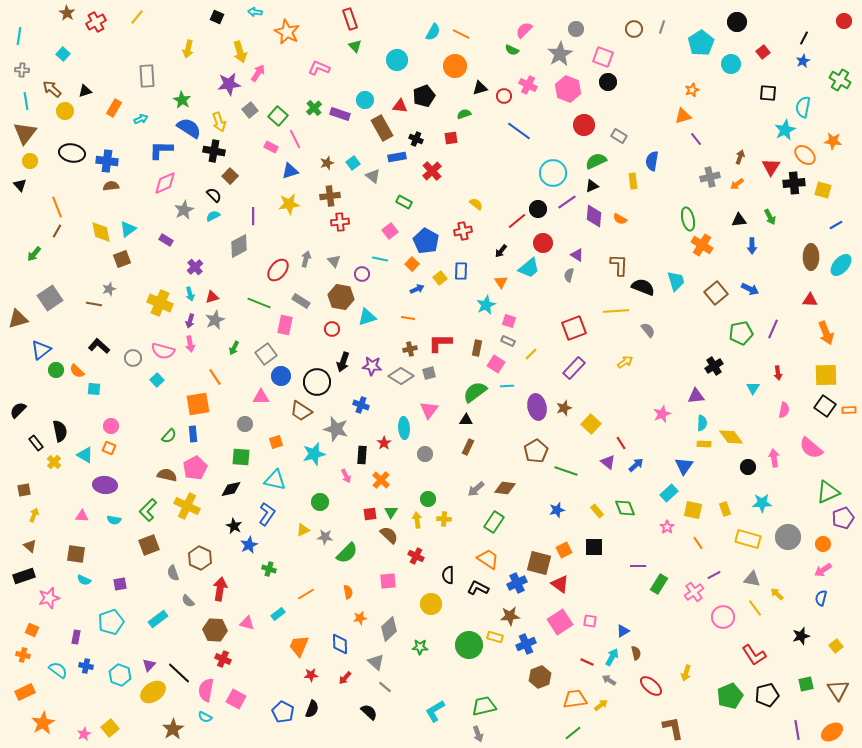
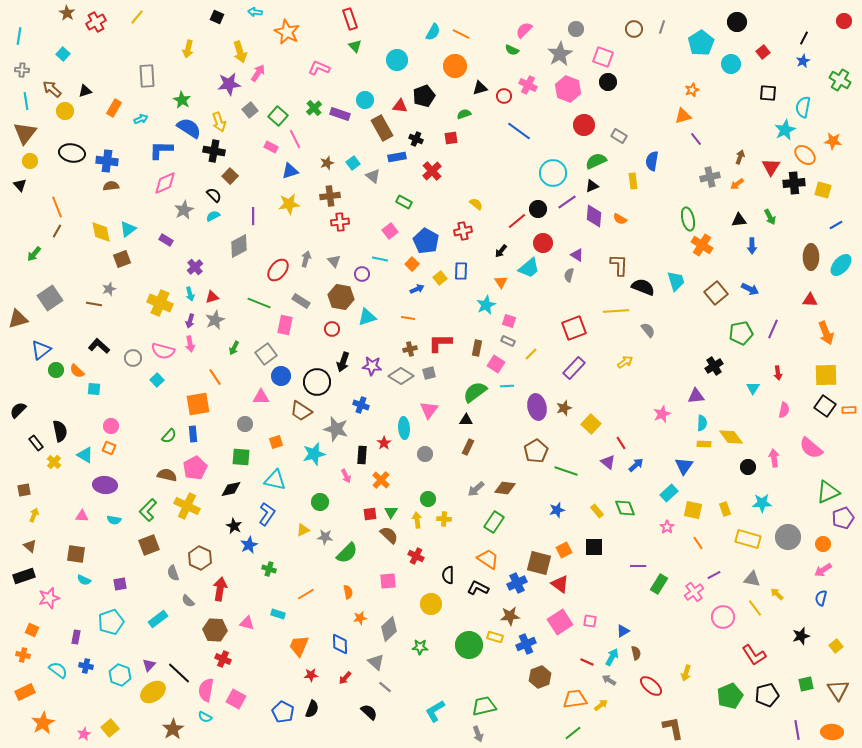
cyan rectangle at (278, 614): rotated 56 degrees clockwise
orange ellipse at (832, 732): rotated 35 degrees clockwise
